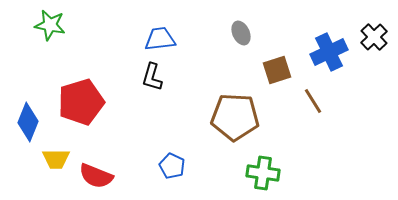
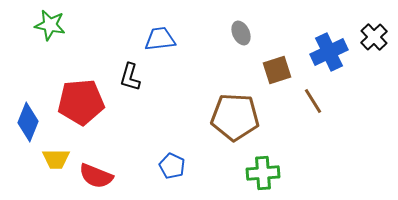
black L-shape: moved 22 px left
red pentagon: rotated 12 degrees clockwise
green cross: rotated 12 degrees counterclockwise
